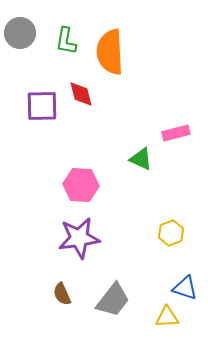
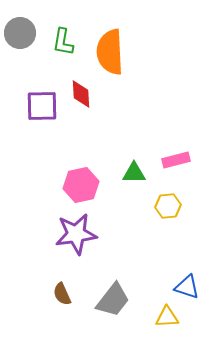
green L-shape: moved 3 px left, 1 px down
red diamond: rotated 12 degrees clockwise
pink rectangle: moved 27 px down
green triangle: moved 7 px left, 14 px down; rotated 25 degrees counterclockwise
pink hexagon: rotated 16 degrees counterclockwise
yellow hexagon: moved 3 px left, 27 px up; rotated 15 degrees clockwise
purple star: moved 3 px left, 4 px up
blue triangle: moved 2 px right, 1 px up
